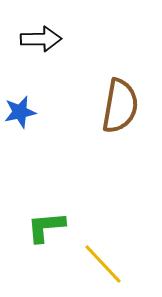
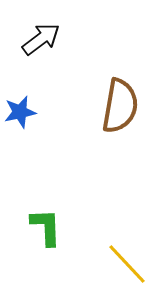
black arrow: rotated 36 degrees counterclockwise
green L-shape: rotated 93 degrees clockwise
yellow line: moved 24 px right
